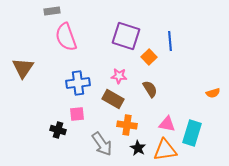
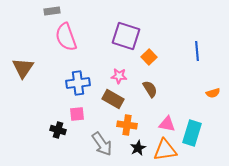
blue line: moved 27 px right, 10 px down
black star: rotated 14 degrees clockwise
